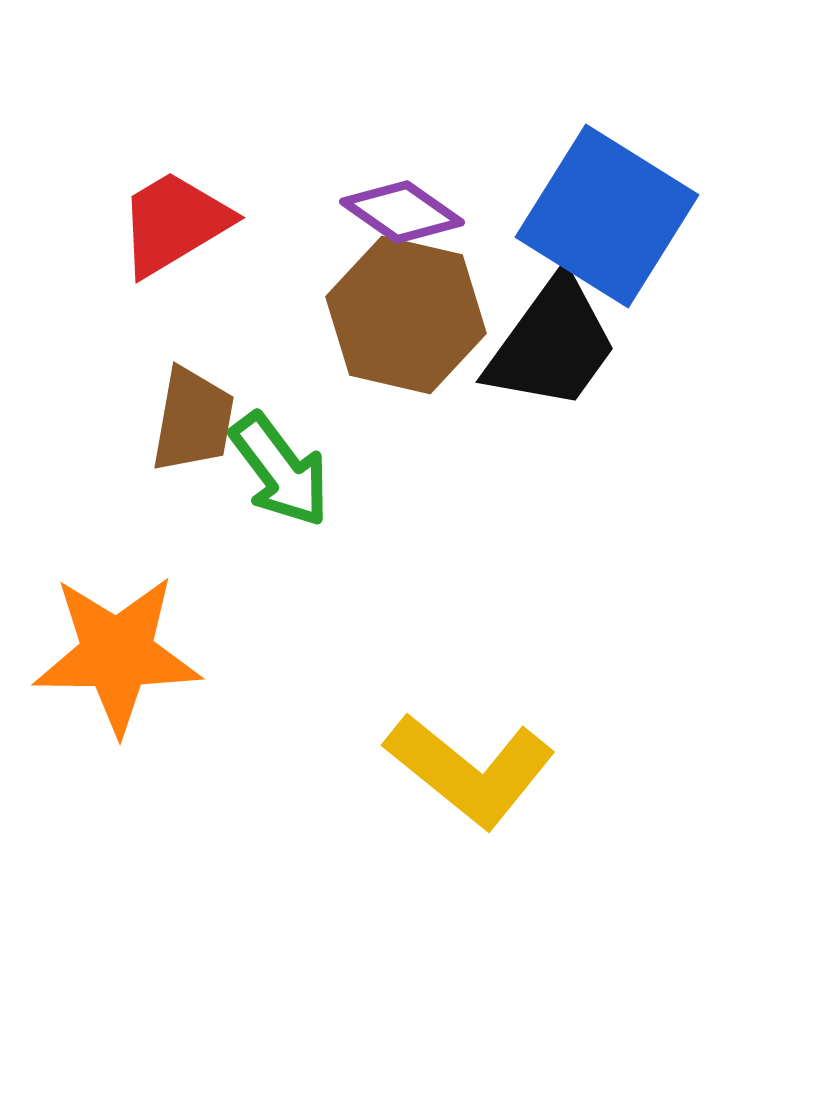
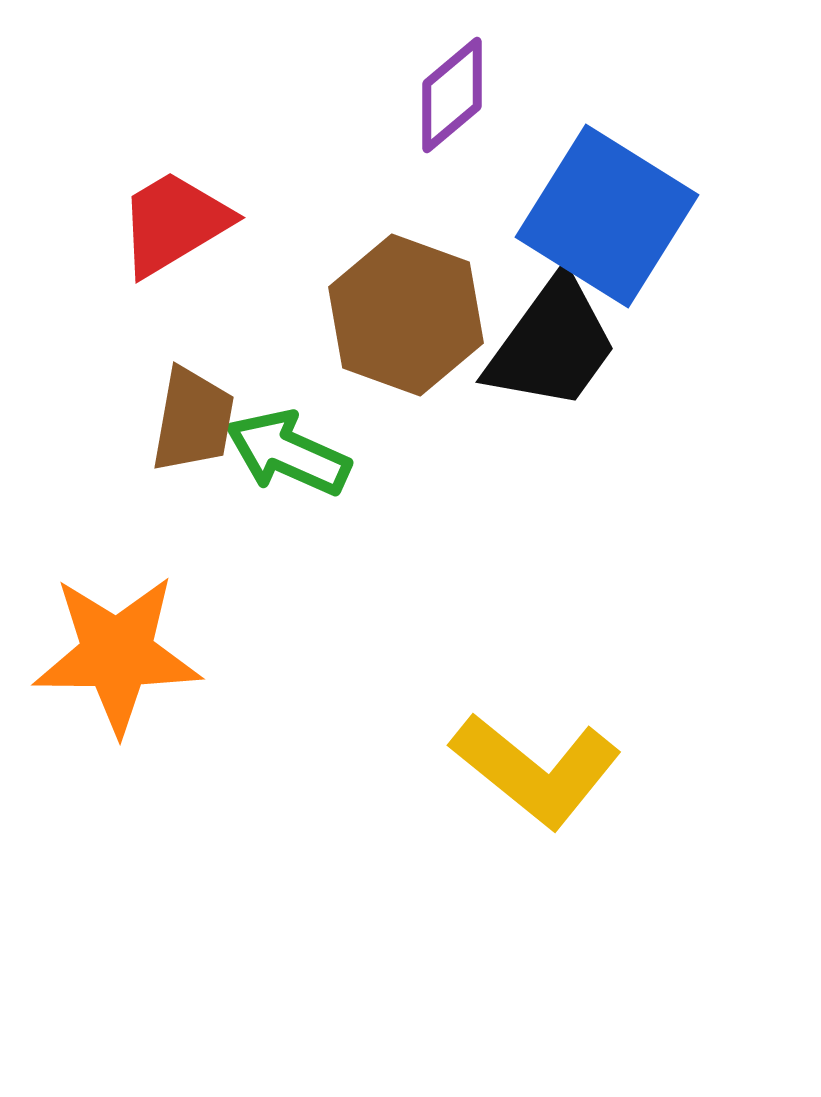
purple diamond: moved 50 px right, 117 px up; rotated 75 degrees counterclockwise
brown hexagon: rotated 7 degrees clockwise
green arrow: moved 8 px right, 17 px up; rotated 151 degrees clockwise
yellow L-shape: moved 66 px right
